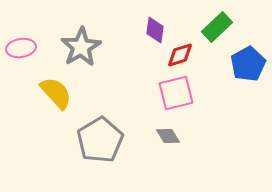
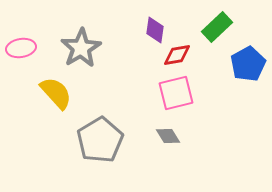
gray star: moved 1 px down
red diamond: moved 3 px left; rotated 8 degrees clockwise
